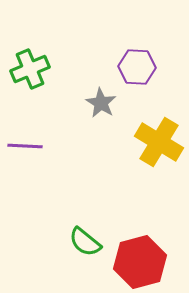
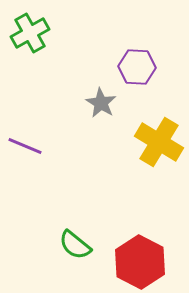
green cross: moved 36 px up; rotated 6 degrees counterclockwise
purple line: rotated 20 degrees clockwise
green semicircle: moved 10 px left, 3 px down
red hexagon: rotated 18 degrees counterclockwise
